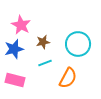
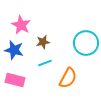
cyan circle: moved 8 px right, 1 px up
blue star: moved 1 px down; rotated 30 degrees clockwise
